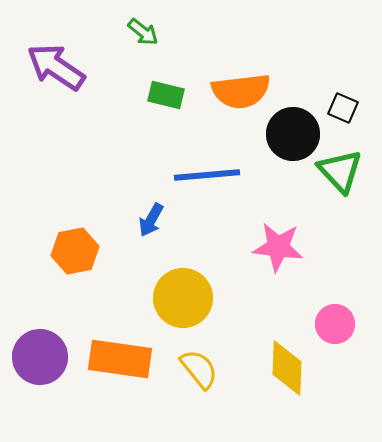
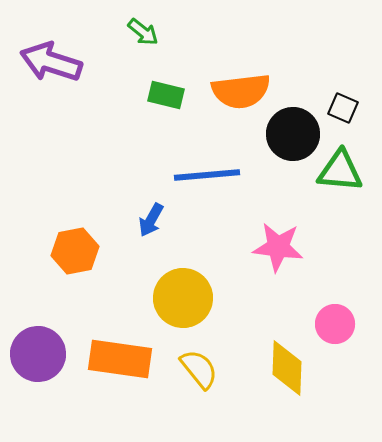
purple arrow: moved 5 px left, 5 px up; rotated 16 degrees counterclockwise
green triangle: rotated 42 degrees counterclockwise
purple circle: moved 2 px left, 3 px up
